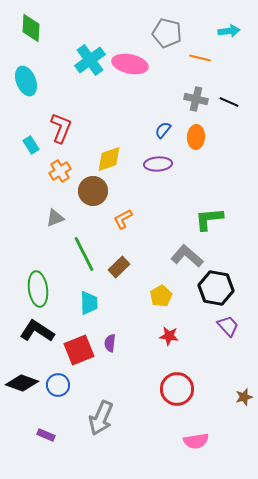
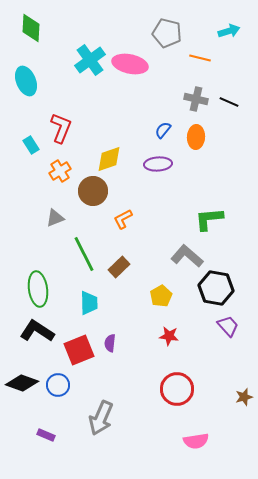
cyan arrow: rotated 10 degrees counterclockwise
